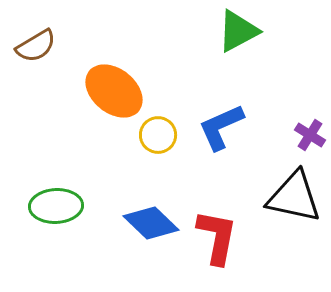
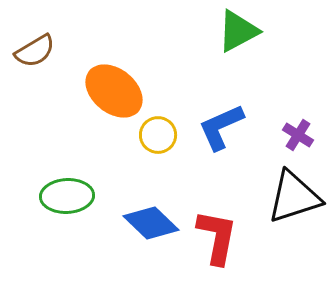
brown semicircle: moved 1 px left, 5 px down
purple cross: moved 12 px left
black triangle: rotated 30 degrees counterclockwise
green ellipse: moved 11 px right, 10 px up
